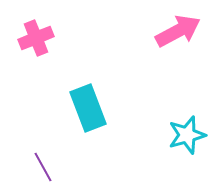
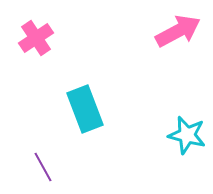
pink cross: rotated 12 degrees counterclockwise
cyan rectangle: moved 3 px left, 1 px down
cyan star: rotated 30 degrees clockwise
